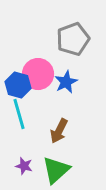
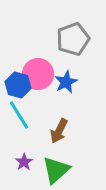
cyan line: moved 1 px down; rotated 16 degrees counterclockwise
purple star: moved 4 px up; rotated 24 degrees clockwise
